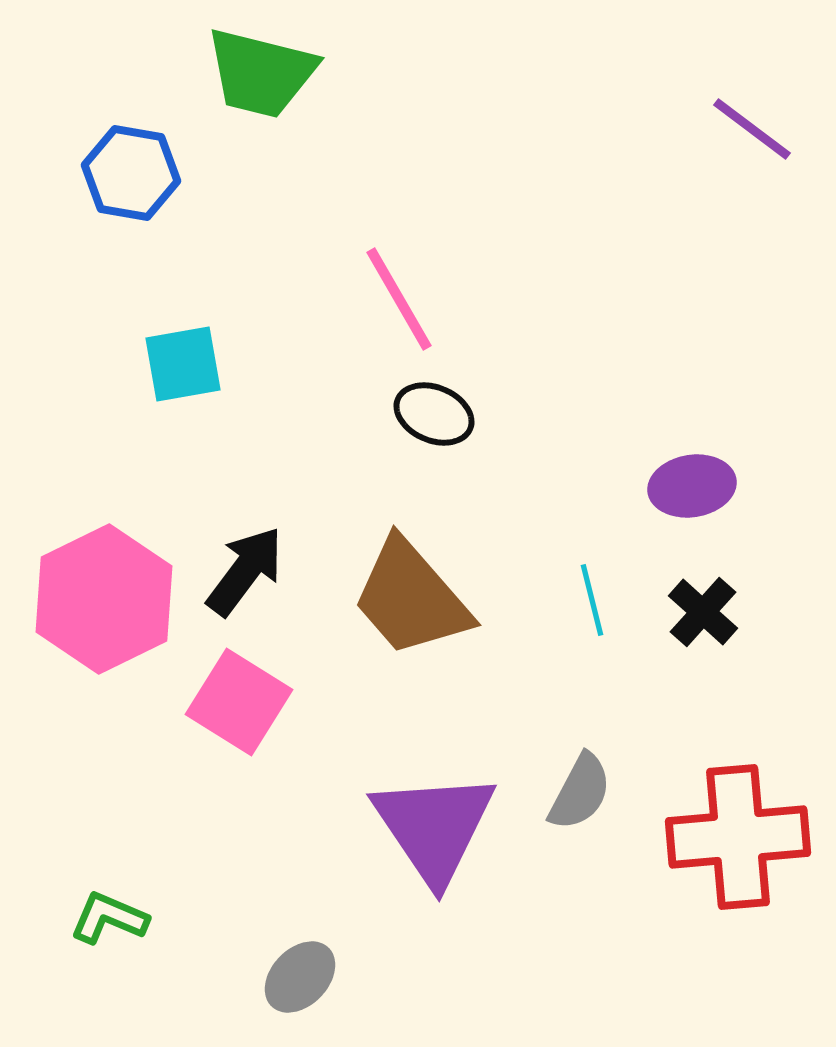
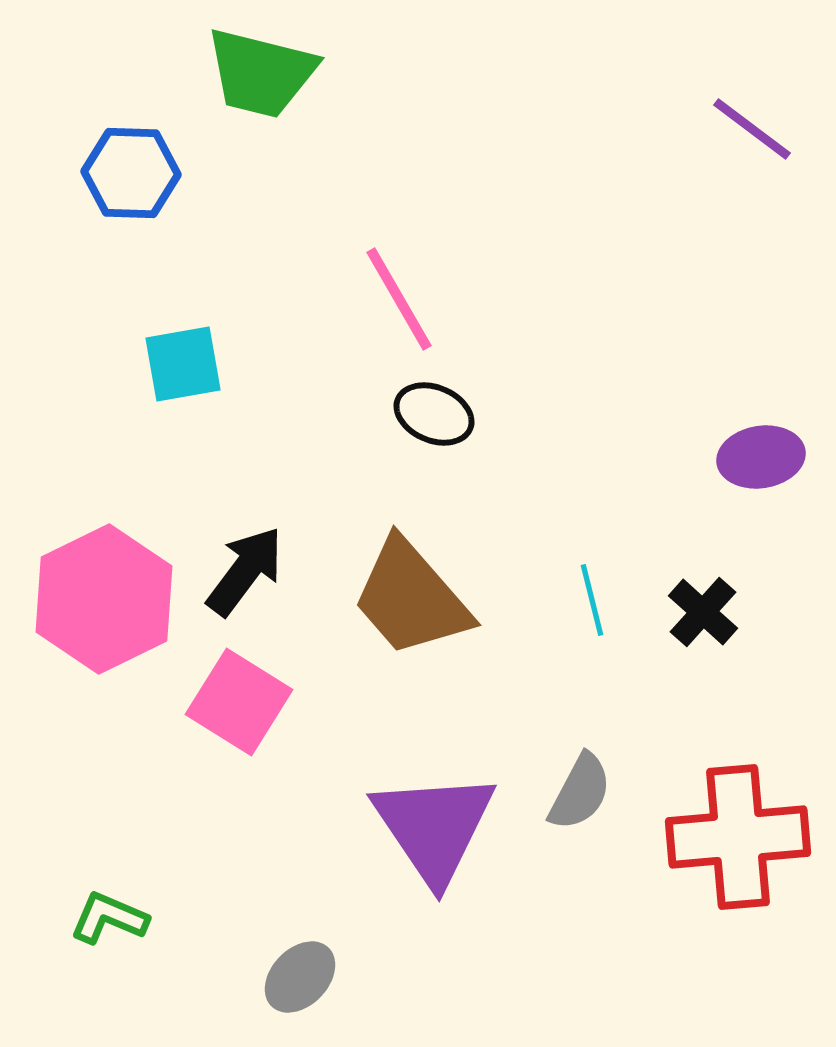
blue hexagon: rotated 8 degrees counterclockwise
purple ellipse: moved 69 px right, 29 px up
